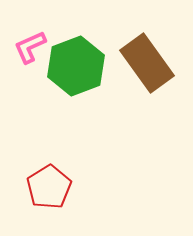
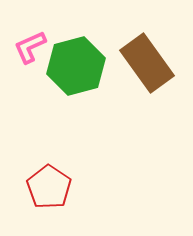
green hexagon: rotated 6 degrees clockwise
red pentagon: rotated 6 degrees counterclockwise
